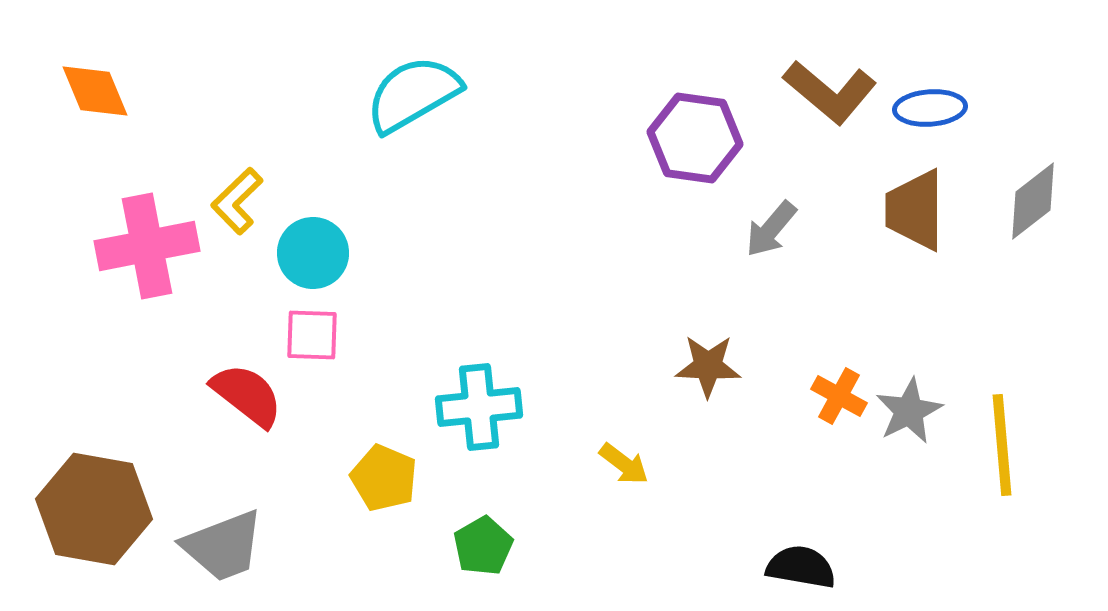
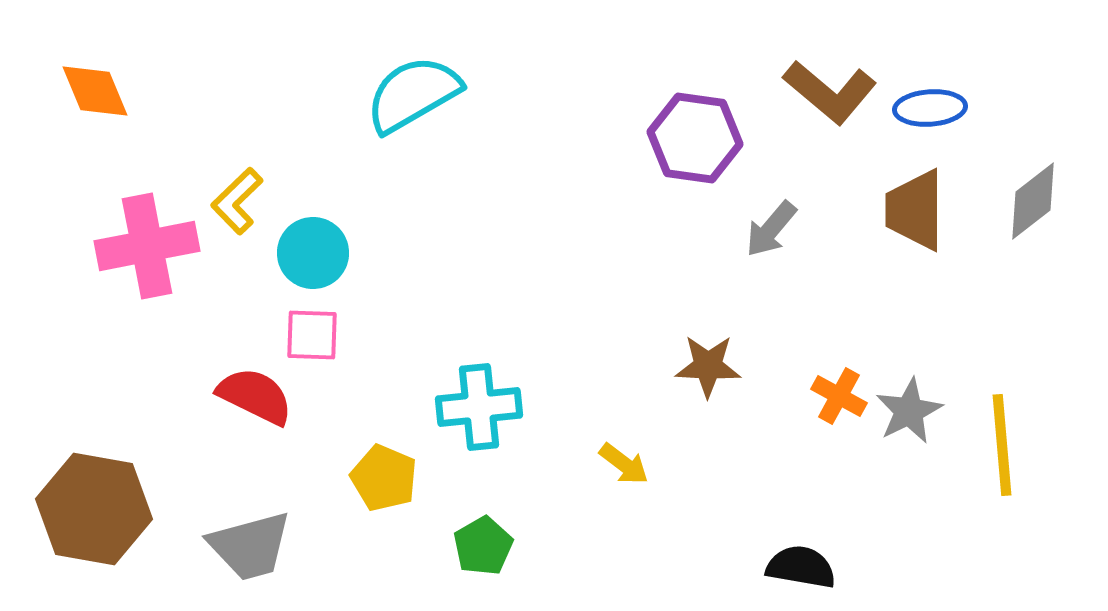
red semicircle: moved 8 px right, 1 px down; rotated 12 degrees counterclockwise
gray trapezoid: moved 27 px right; rotated 6 degrees clockwise
